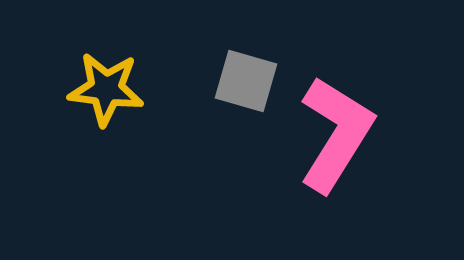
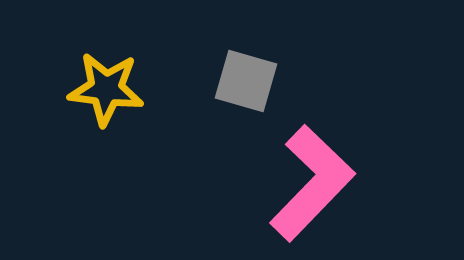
pink L-shape: moved 24 px left, 49 px down; rotated 12 degrees clockwise
